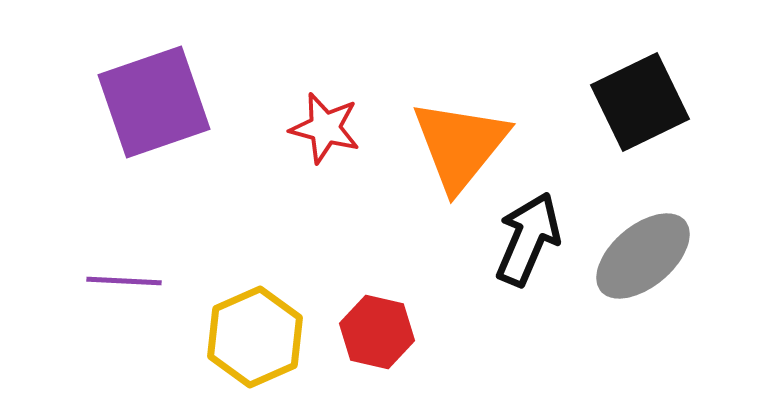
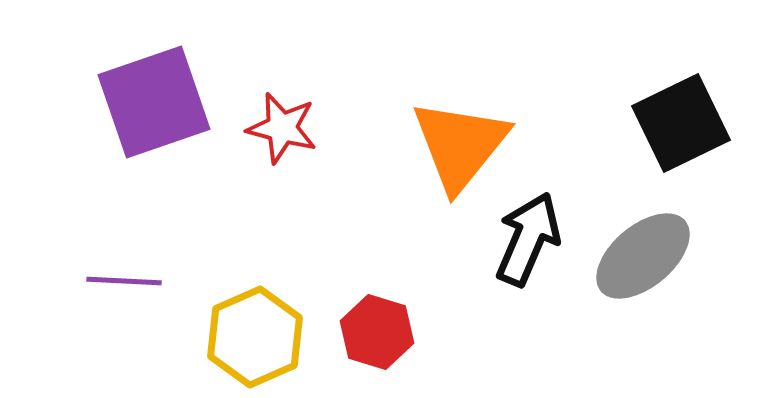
black square: moved 41 px right, 21 px down
red star: moved 43 px left
red hexagon: rotated 4 degrees clockwise
